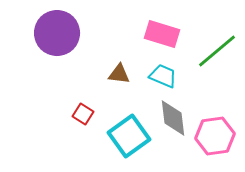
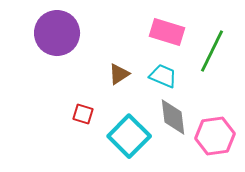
pink rectangle: moved 5 px right, 2 px up
green line: moved 5 px left; rotated 24 degrees counterclockwise
brown triangle: rotated 40 degrees counterclockwise
red square: rotated 15 degrees counterclockwise
gray diamond: moved 1 px up
cyan square: rotated 9 degrees counterclockwise
